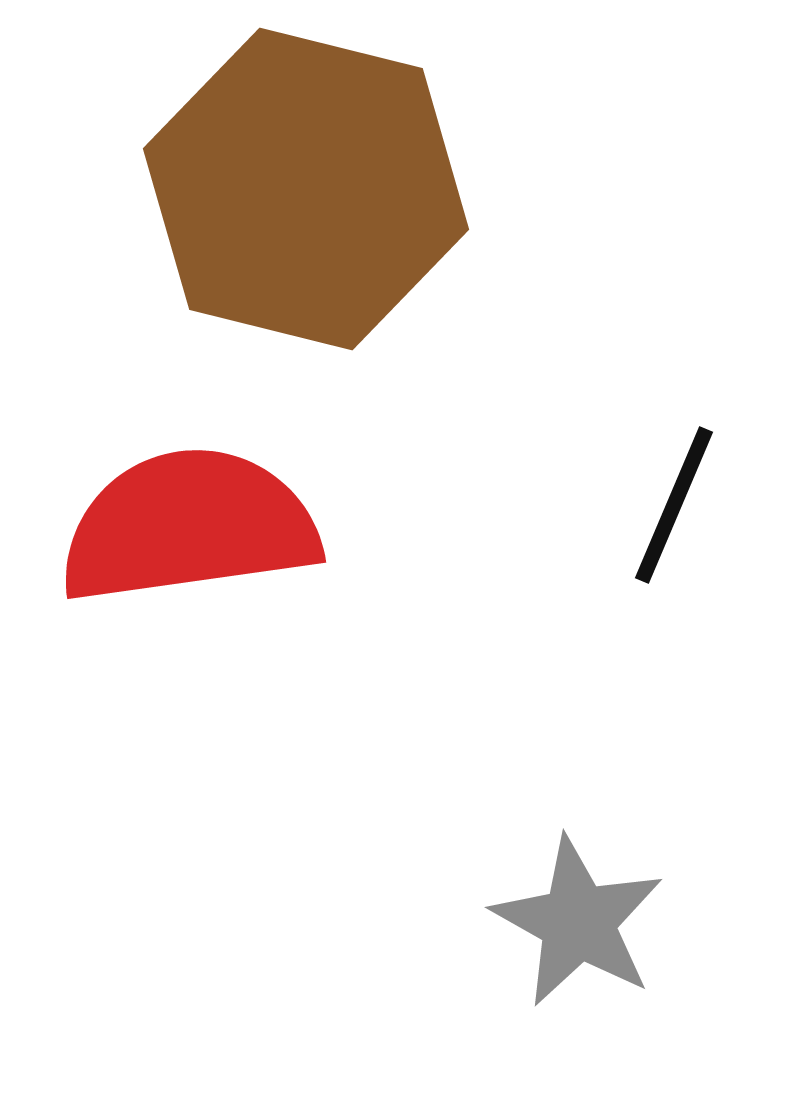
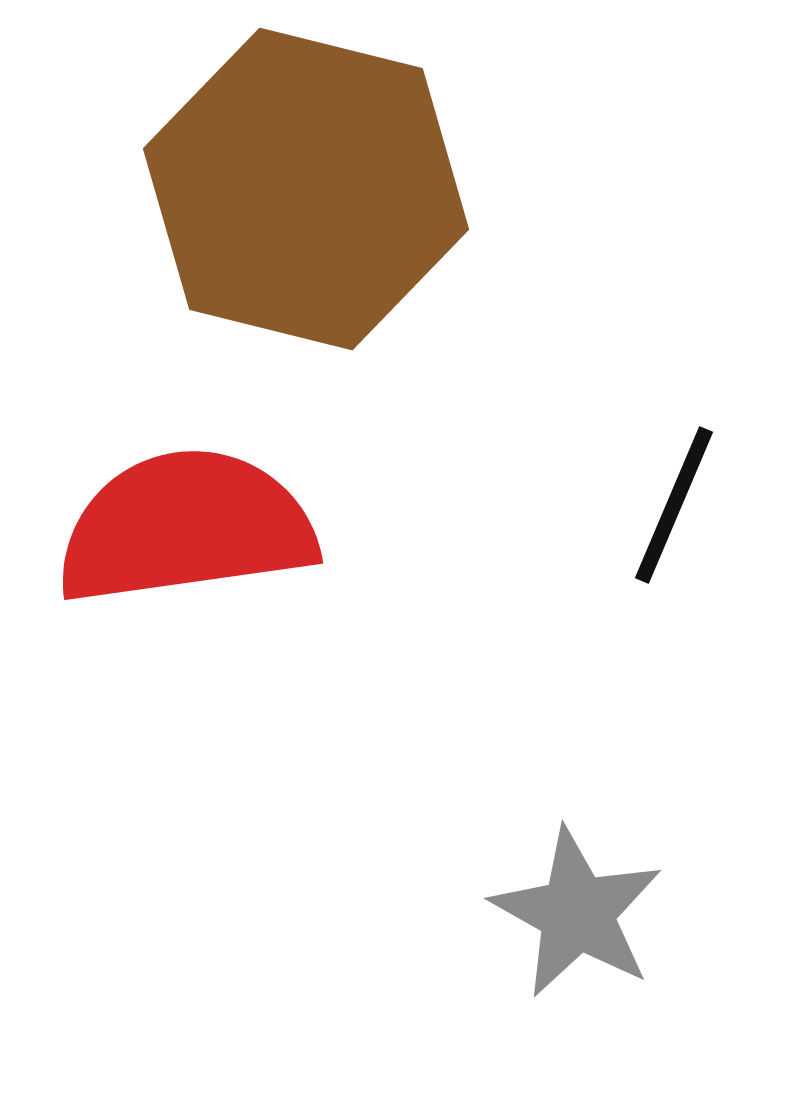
red semicircle: moved 3 px left, 1 px down
gray star: moved 1 px left, 9 px up
